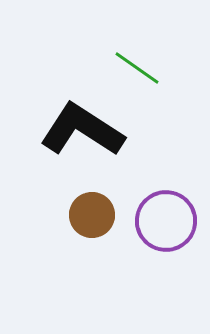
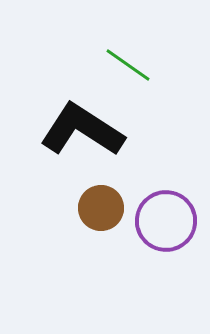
green line: moved 9 px left, 3 px up
brown circle: moved 9 px right, 7 px up
